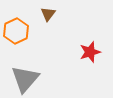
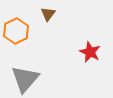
red star: rotated 30 degrees counterclockwise
